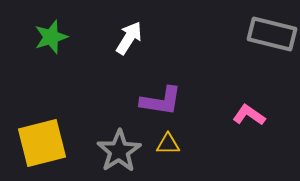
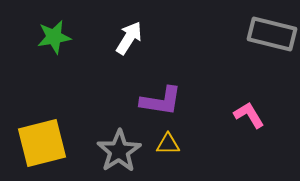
green star: moved 3 px right; rotated 8 degrees clockwise
pink L-shape: rotated 24 degrees clockwise
